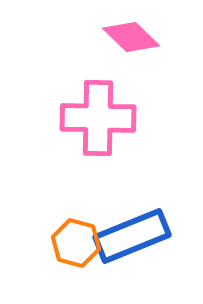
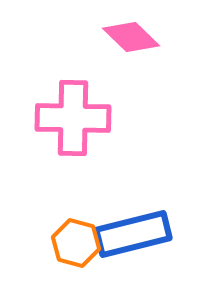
pink cross: moved 25 px left
blue rectangle: moved 1 px right, 2 px up; rotated 8 degrees clockwise
